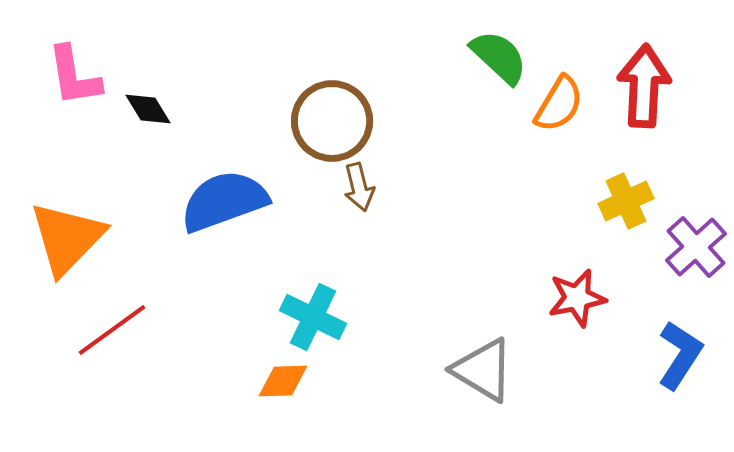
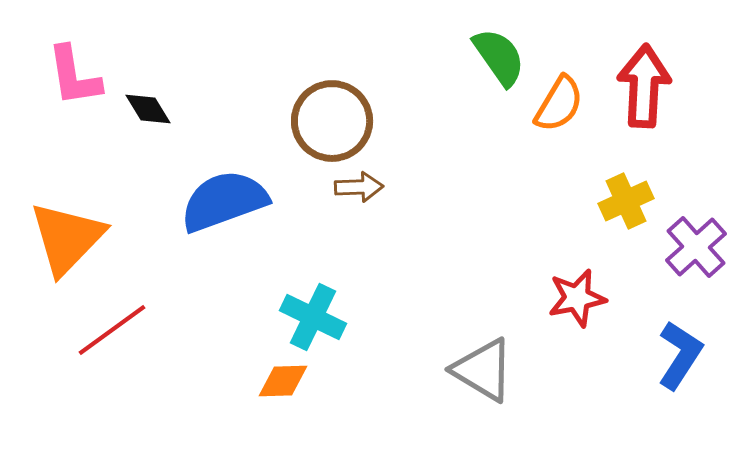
green semicircle: rotated 12 degrees clockwise
brown arrow: rotated 78 degrees counterclockwise
